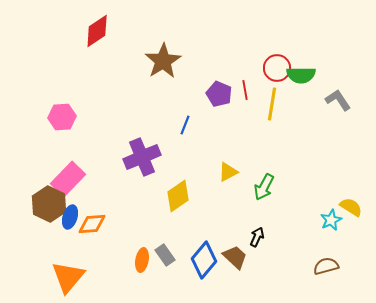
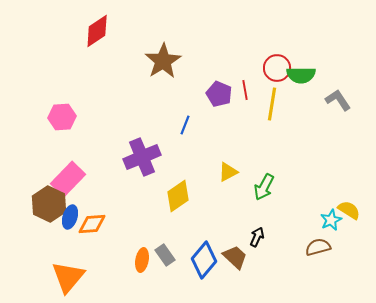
yellow semicircle: moved 2 px left, 3 px down
brown semicircle: moved 8 px left, 19 px up
